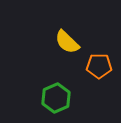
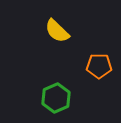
yellow semicircle: moved 10 px left, 11 px up
